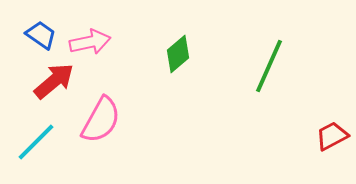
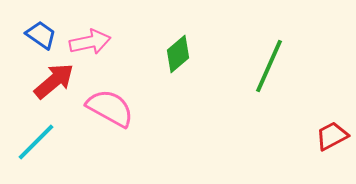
pink semicircle: moved 9 px right, 12 px up; rotated 90 degrees counterclockwise
